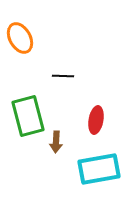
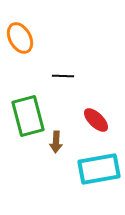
red ellipse: rotated 56 degrees counterclockwise
